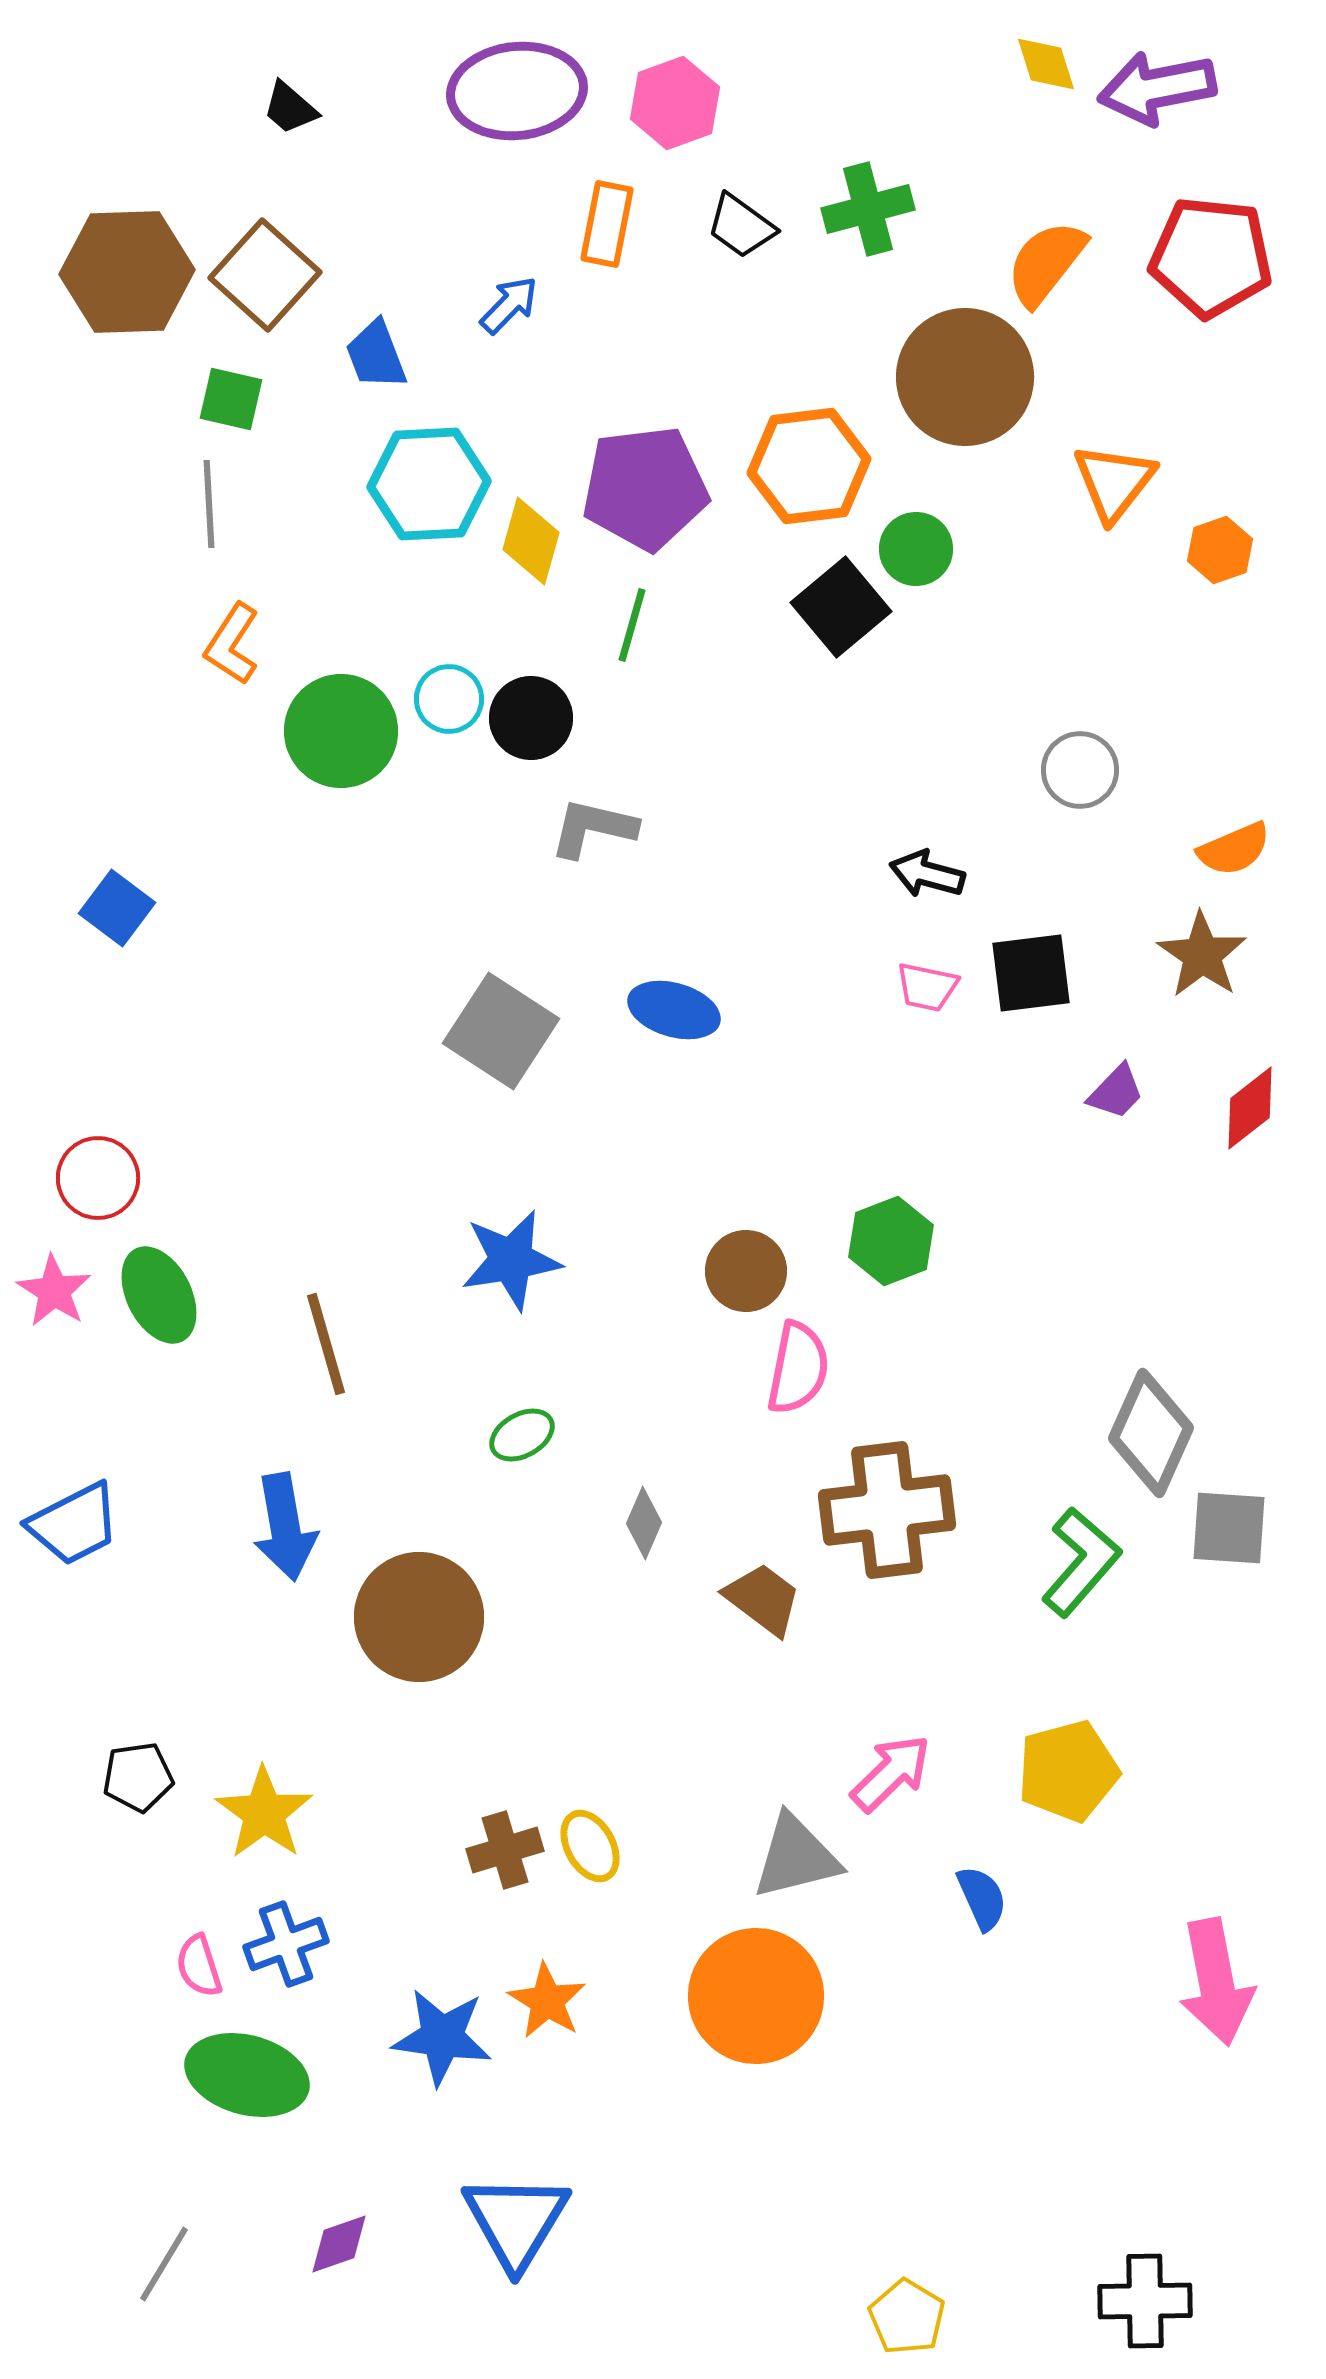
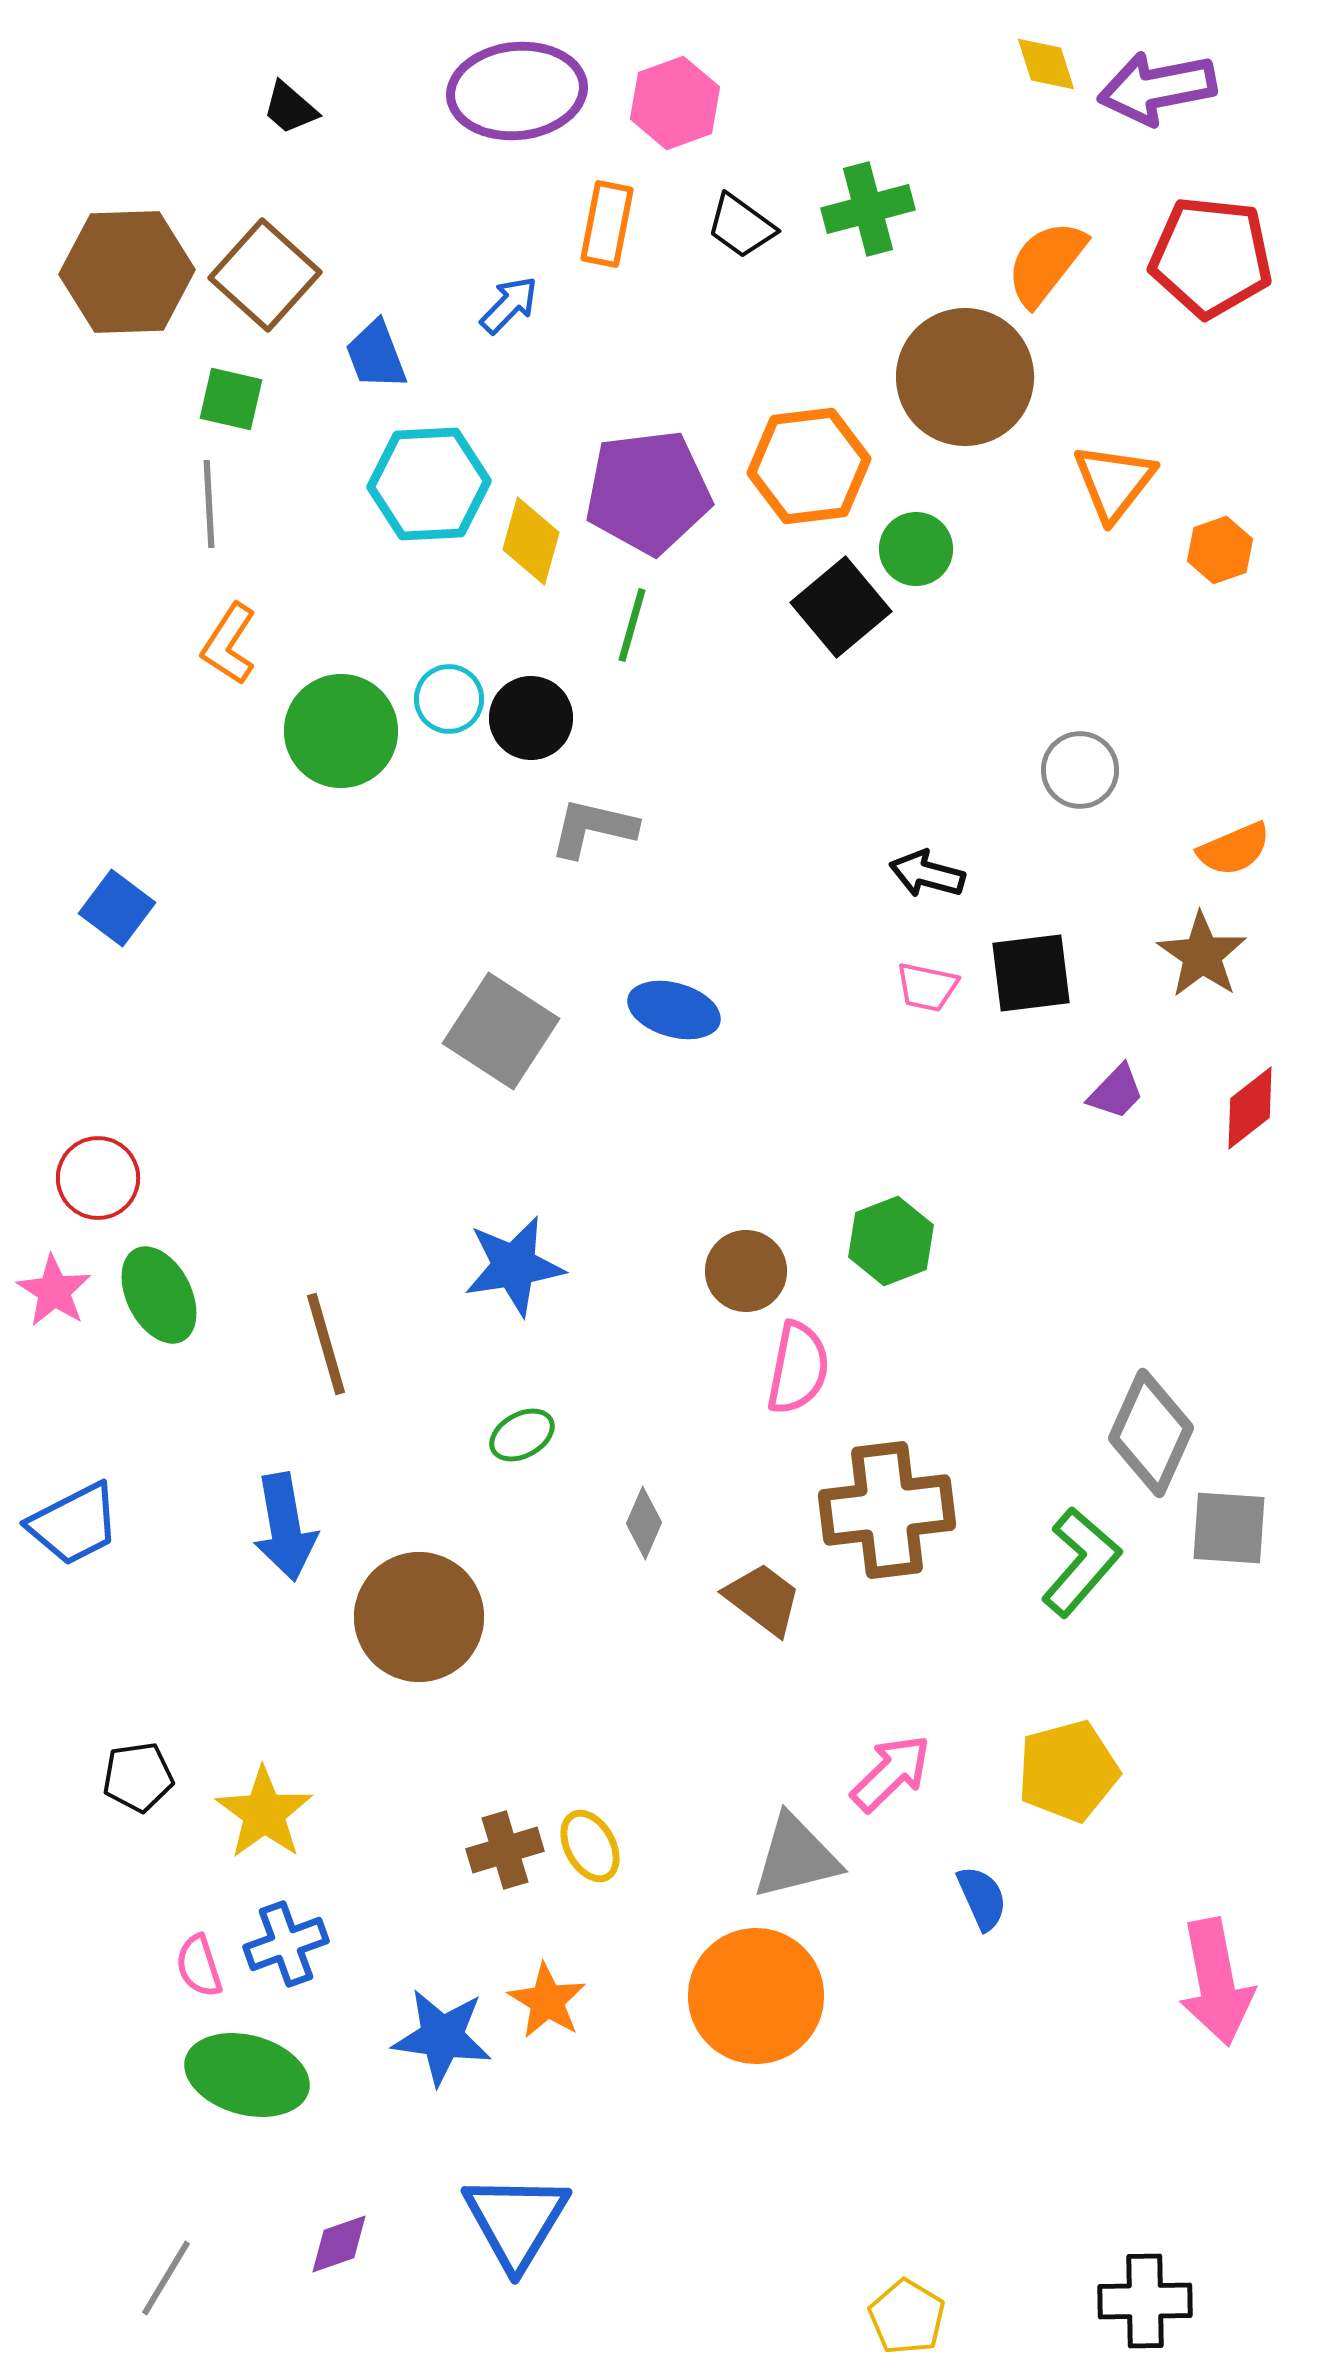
purple pentagon at (645, 488): moved 3 px right, 4 px down
orange L-shape at (232, 644): moved 3 px left
blue star at (511, 1260): moved 3 px right, 6 px down
gray line at (164, 2264): moved 2 px right, 14 px down
